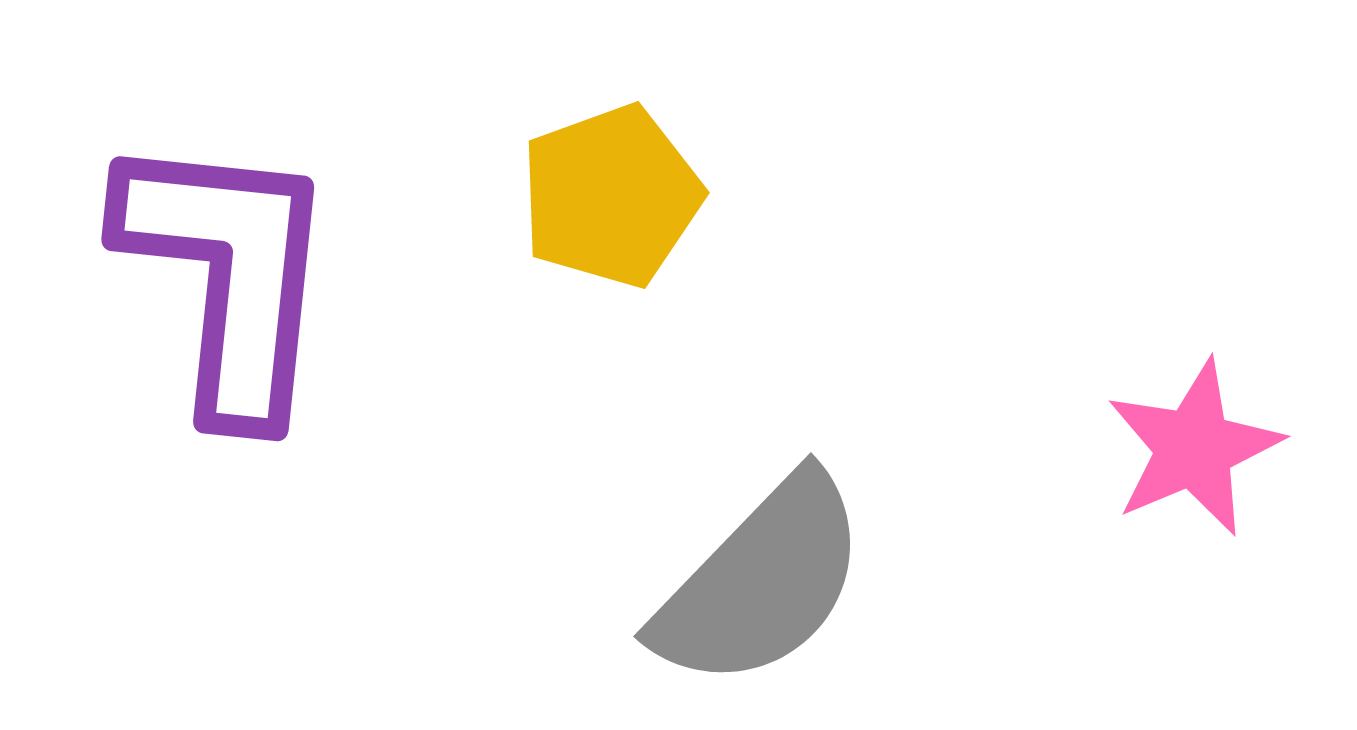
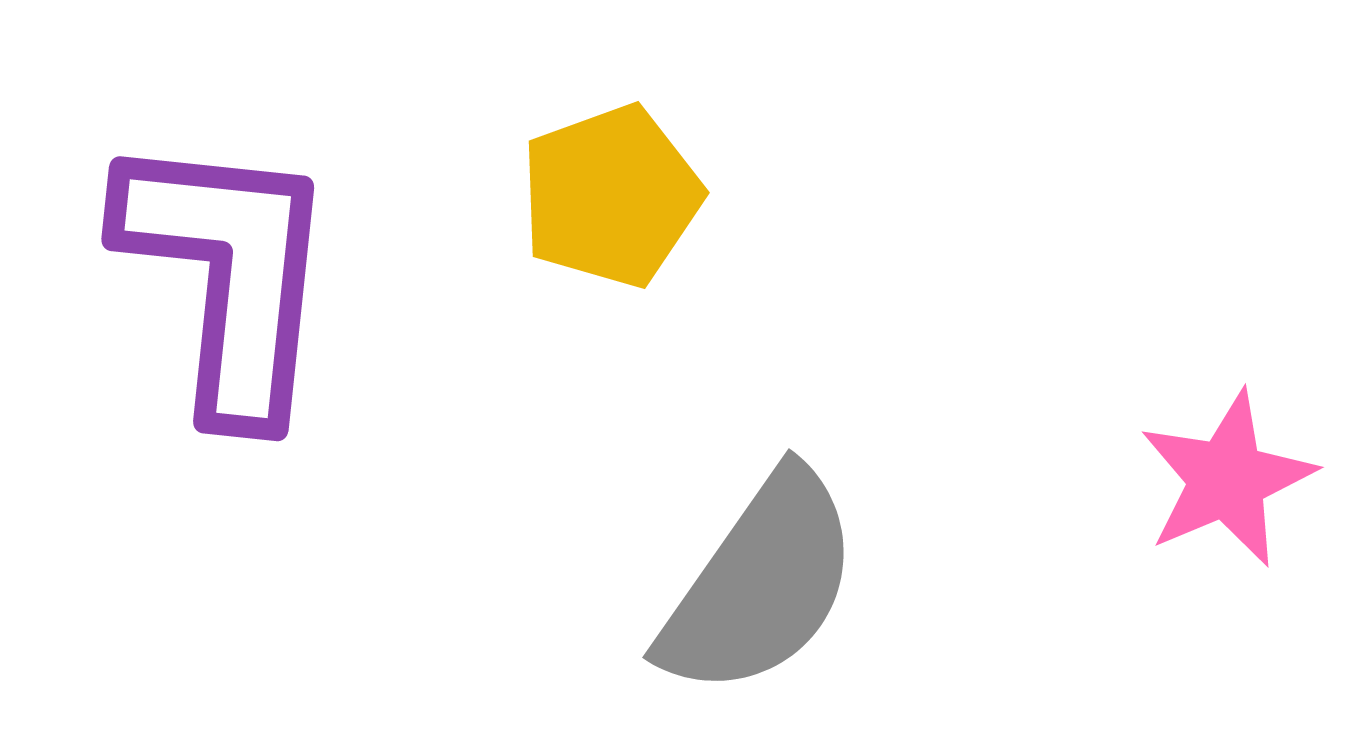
pink star: moved 33 px right, 31 px down
gray semicircle: moved 1 px left, 2 px down; rotated 9 degrees counterclockwise
